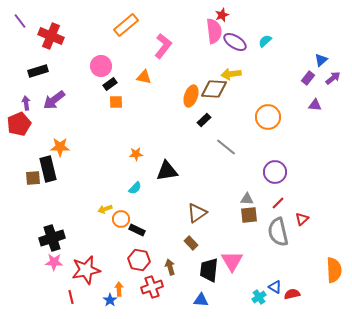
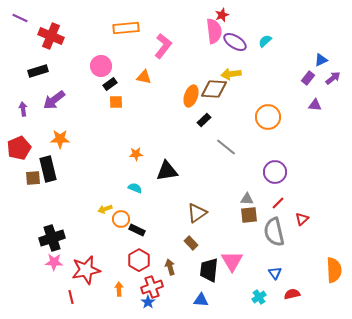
purple line at (20, 21): moved 3 px up; rotated 28 degrees counterclockwise
orange rectangle at (126, 25): moved 3 px down; rotated 35 degrees clockwise
blue triangle at (321, 60): rotated 16 degrees clockwise
purple arrow at (26, 103): moved 3 px left, 6 px down
red pentagon at (19, 124): moved 24 px down
orange star at (60, 147): moved 8 px up
cyan semicircle at (135, 188): rotated 112 degrees counterclockwise
gray semicircle at (278, 232): moved 4 px left
red hexagon at (139, 260): rotated 20 degrees clockwise
blue triangle at (275, 287): moved 14 px up; rotated 24 degrees clockwise
blue star at (110, 300): moved 38 px right, 2 px down
